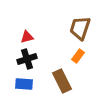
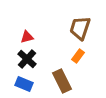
black cross: rotated 30 degrees counterclockwise
blue rectangle: rotated 18 degrees clockwise
